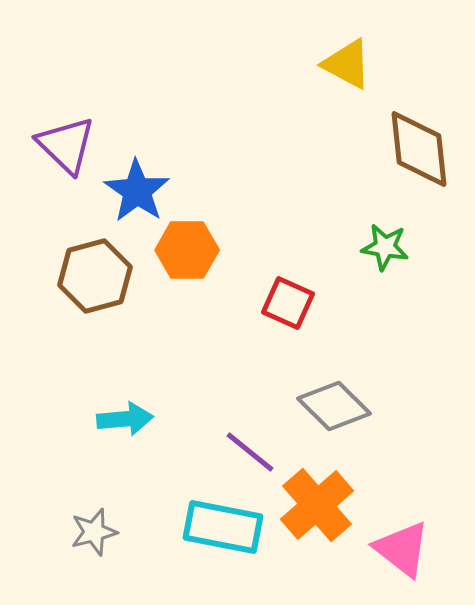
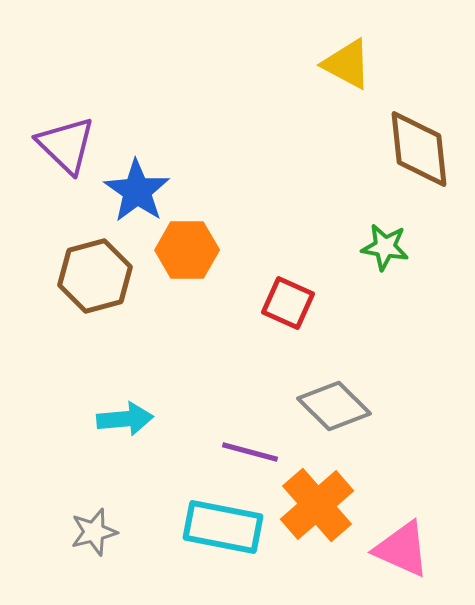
purple line: rotated 24 degrees counterclockwise
pink triangle: rotated 14 degrees counterclockwise
